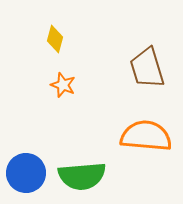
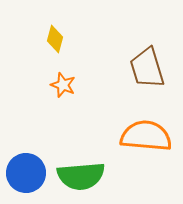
green semicircle: moved 1 px left
